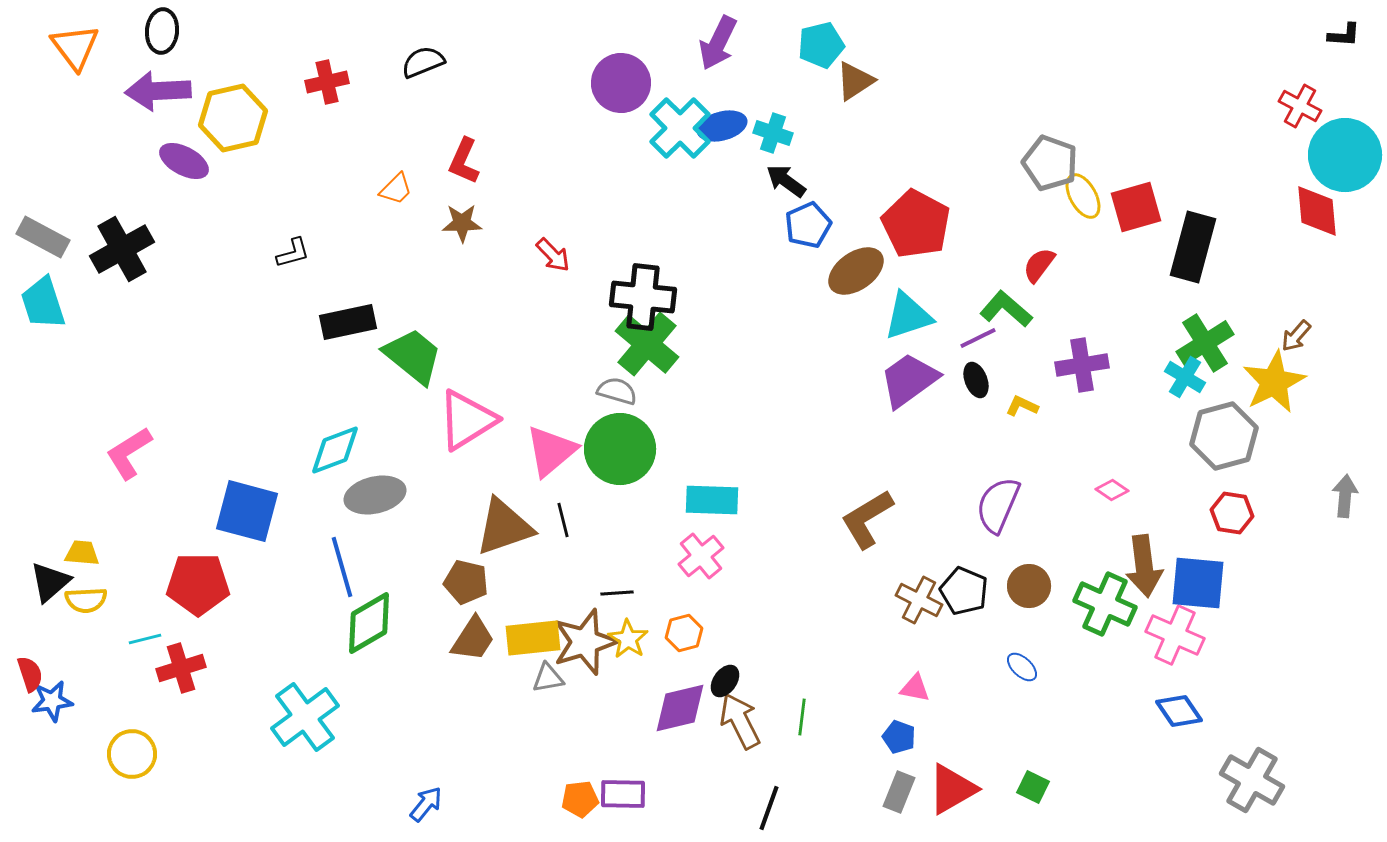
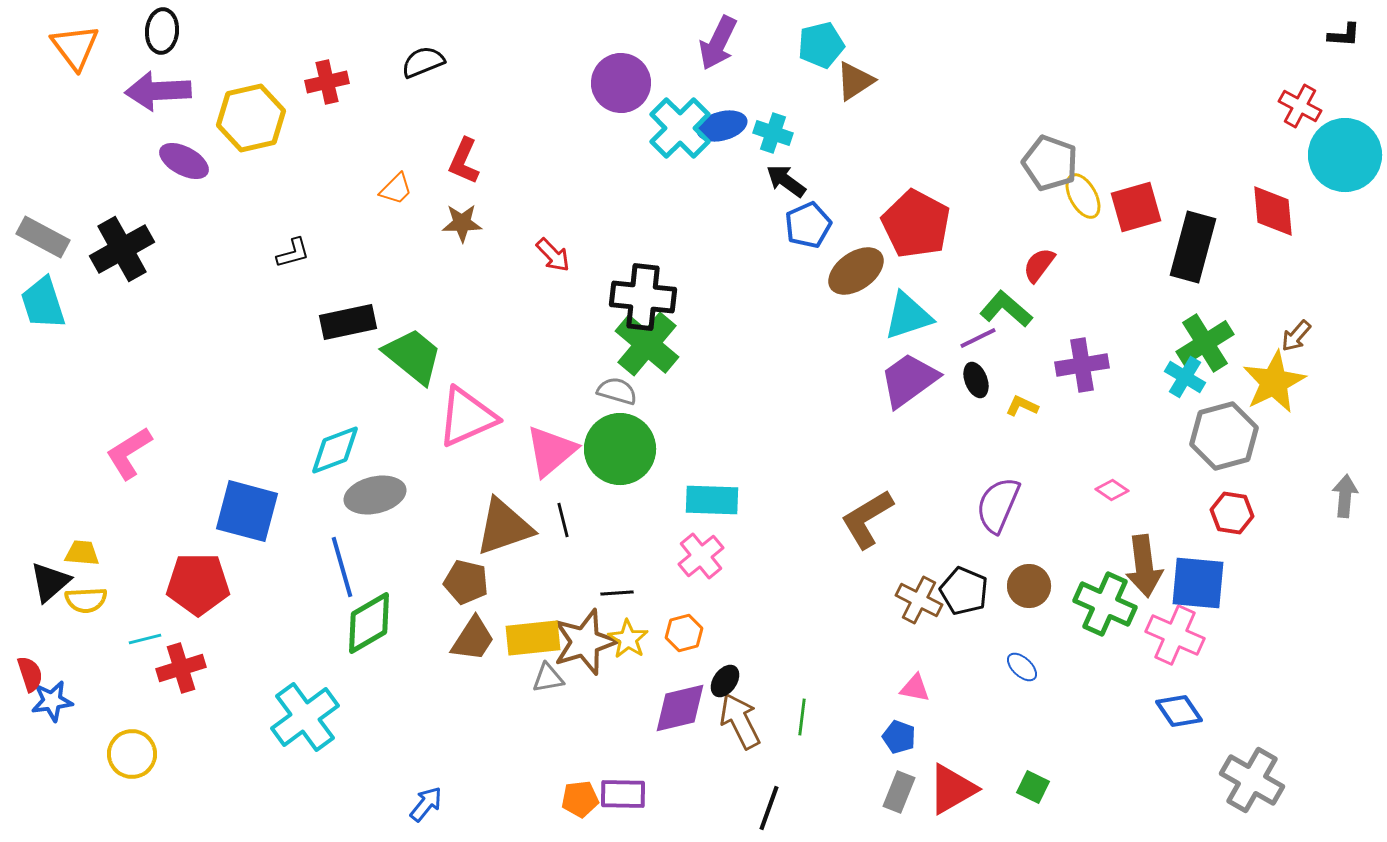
yellow hexagon at (233, 118): moved 18 px right
red diamond at (1317, 211): moved 44 px left
pink triangle at (467, 420): moved 3 px up; rotated 8 degrees clockwise
